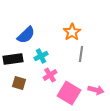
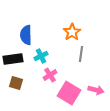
blue semicircle: rotated 132 degrees clockwise
brown square: moved 3 px left
